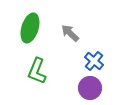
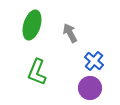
green ellipse: moved 2 px right, 3 px up
gray arrow: rotated 18 degrees clockwise
green L-shape: moved 1 px down
